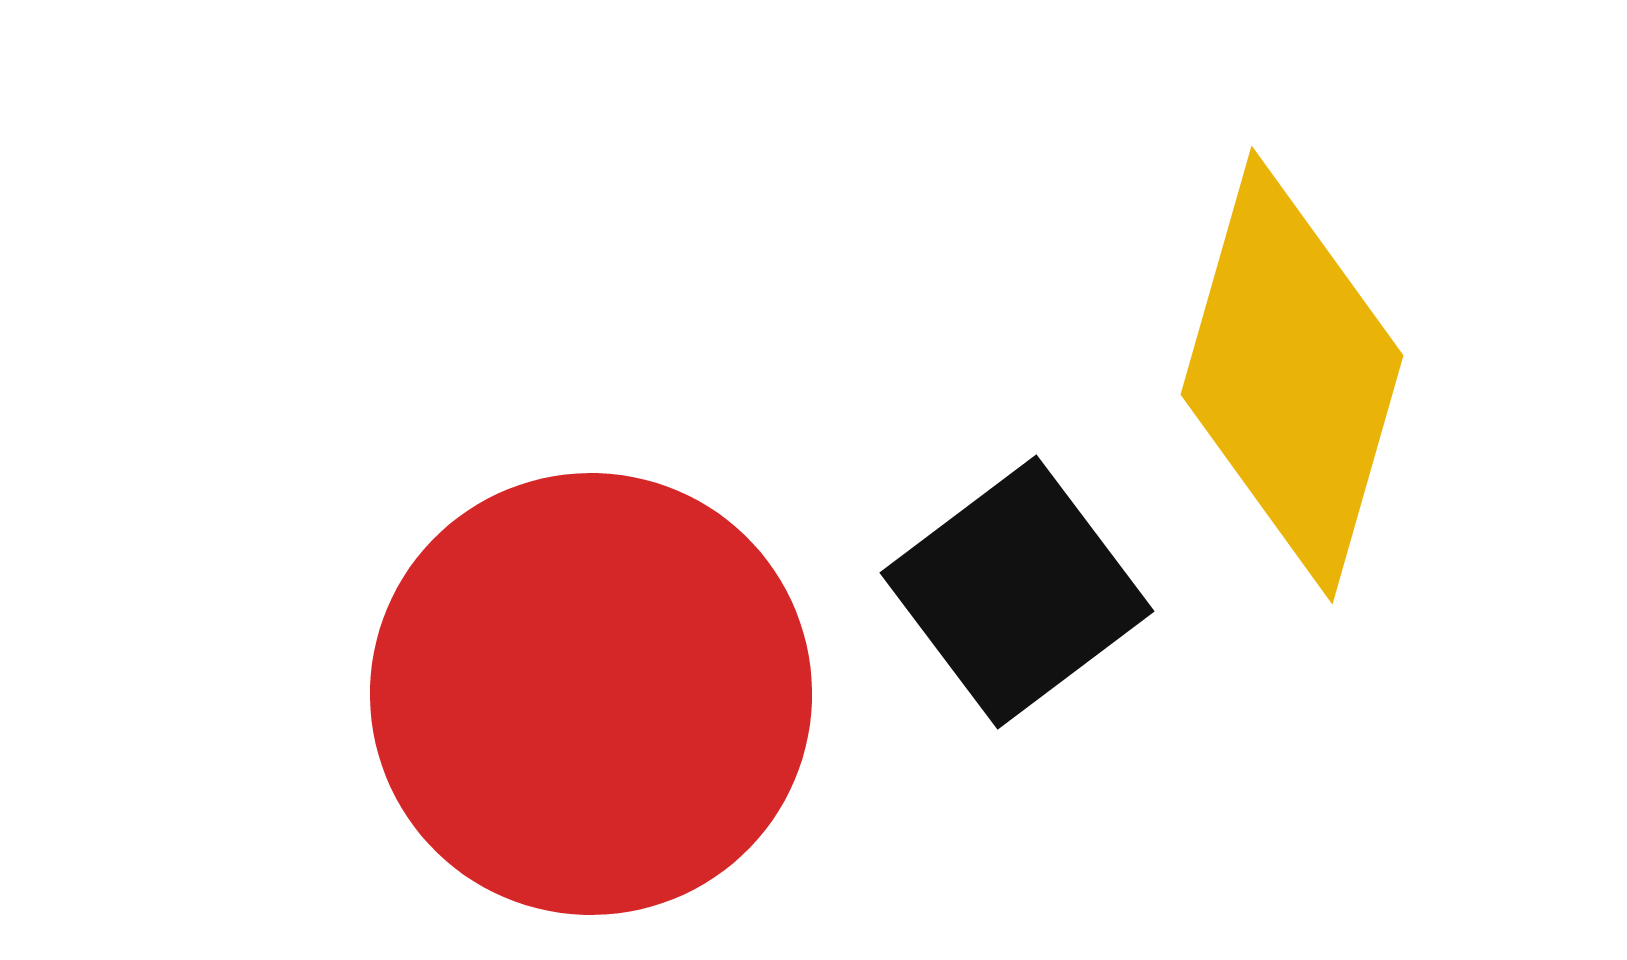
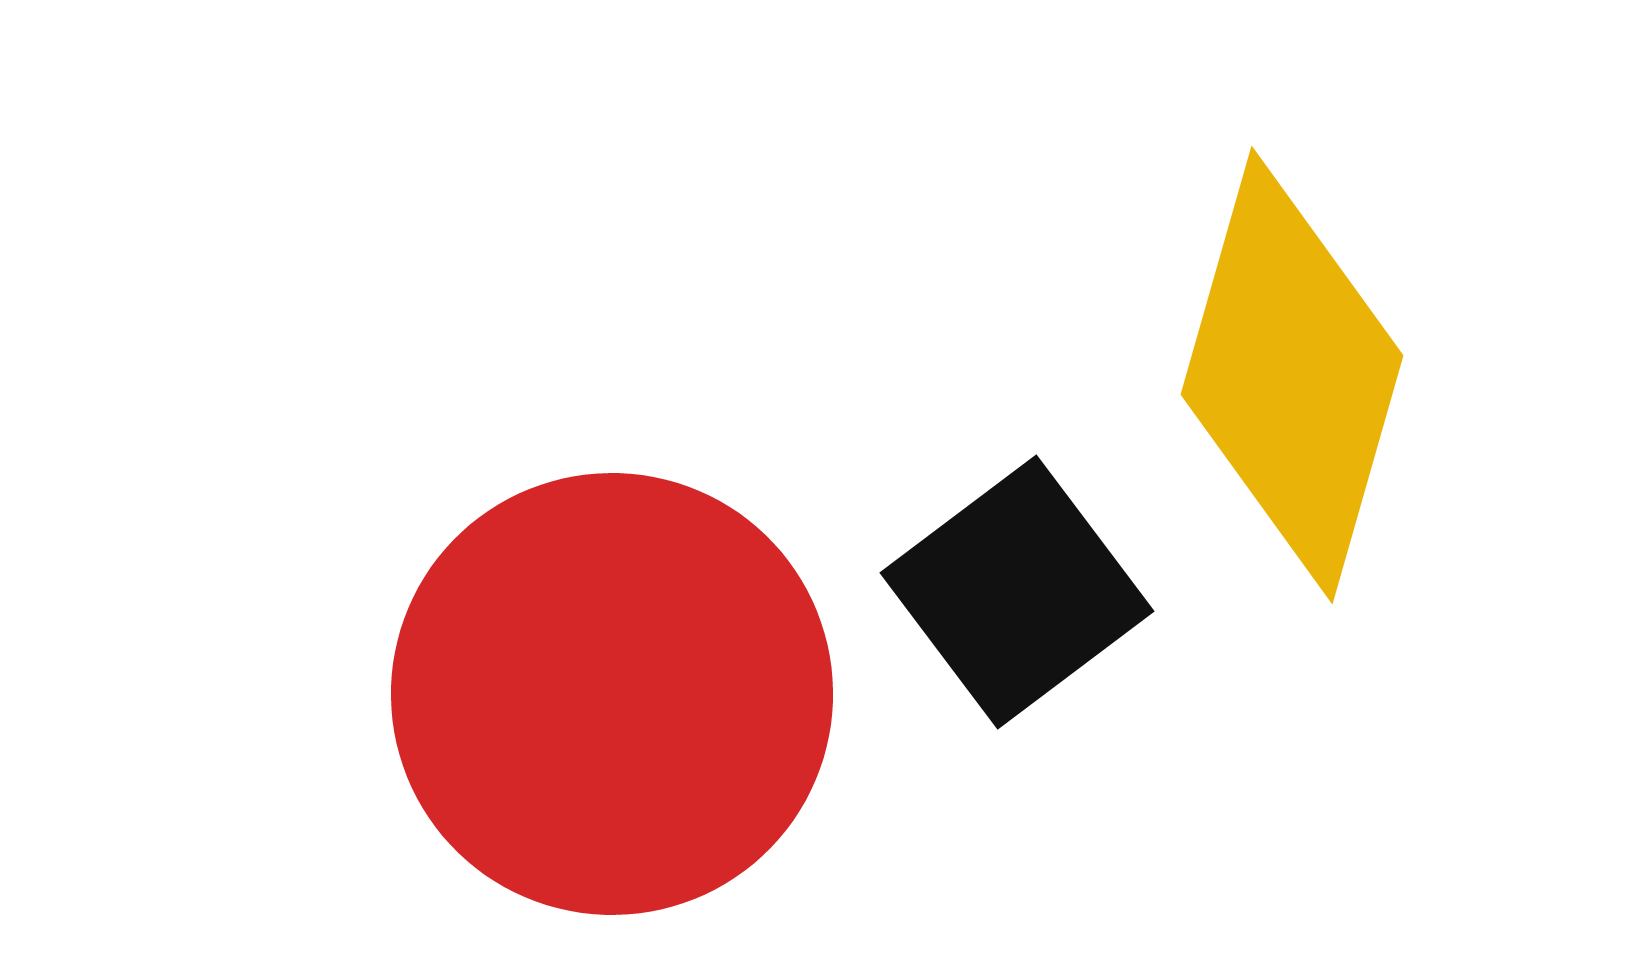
red circle: moved 21 px right
